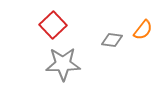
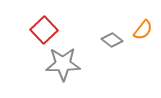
red square: moved 9 px left, 5 px down
gray diamond: rotated 30 degrees clockwise
